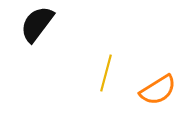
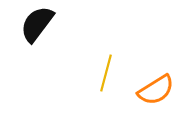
orange semicircle: moved 2 px left
